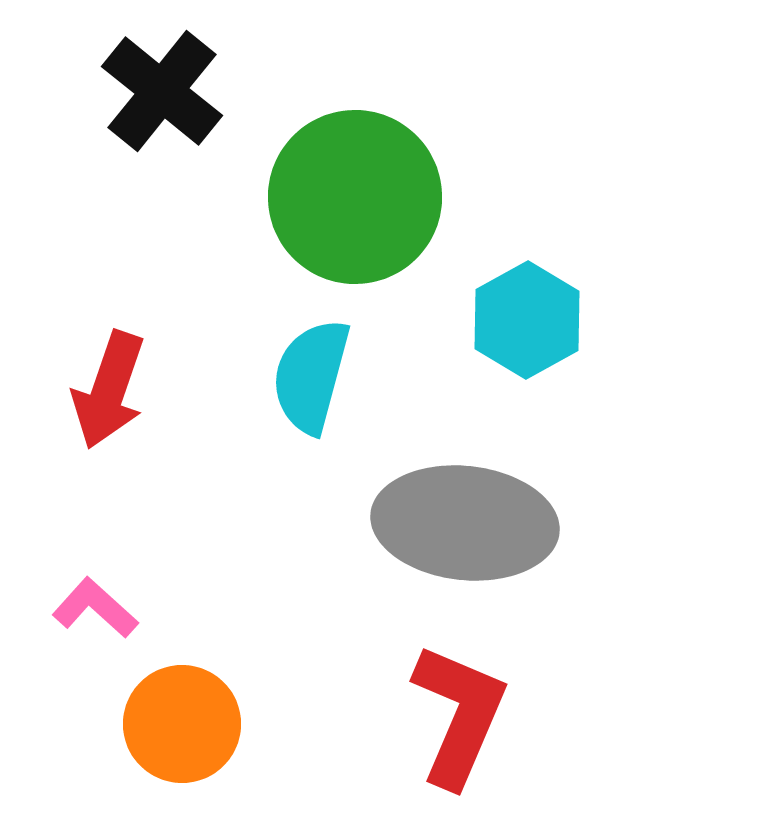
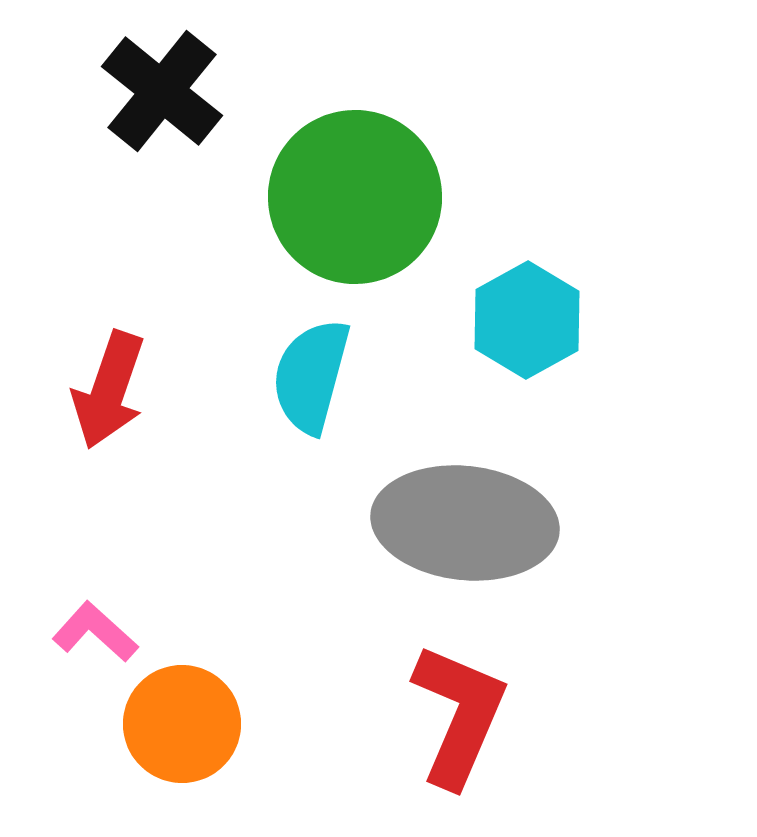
pink L-shape: moved 24 px down
